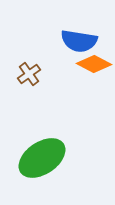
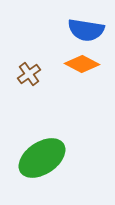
blue semicircle: moved 7 px right, 11 px up
orange diamond: moved 12 px left
